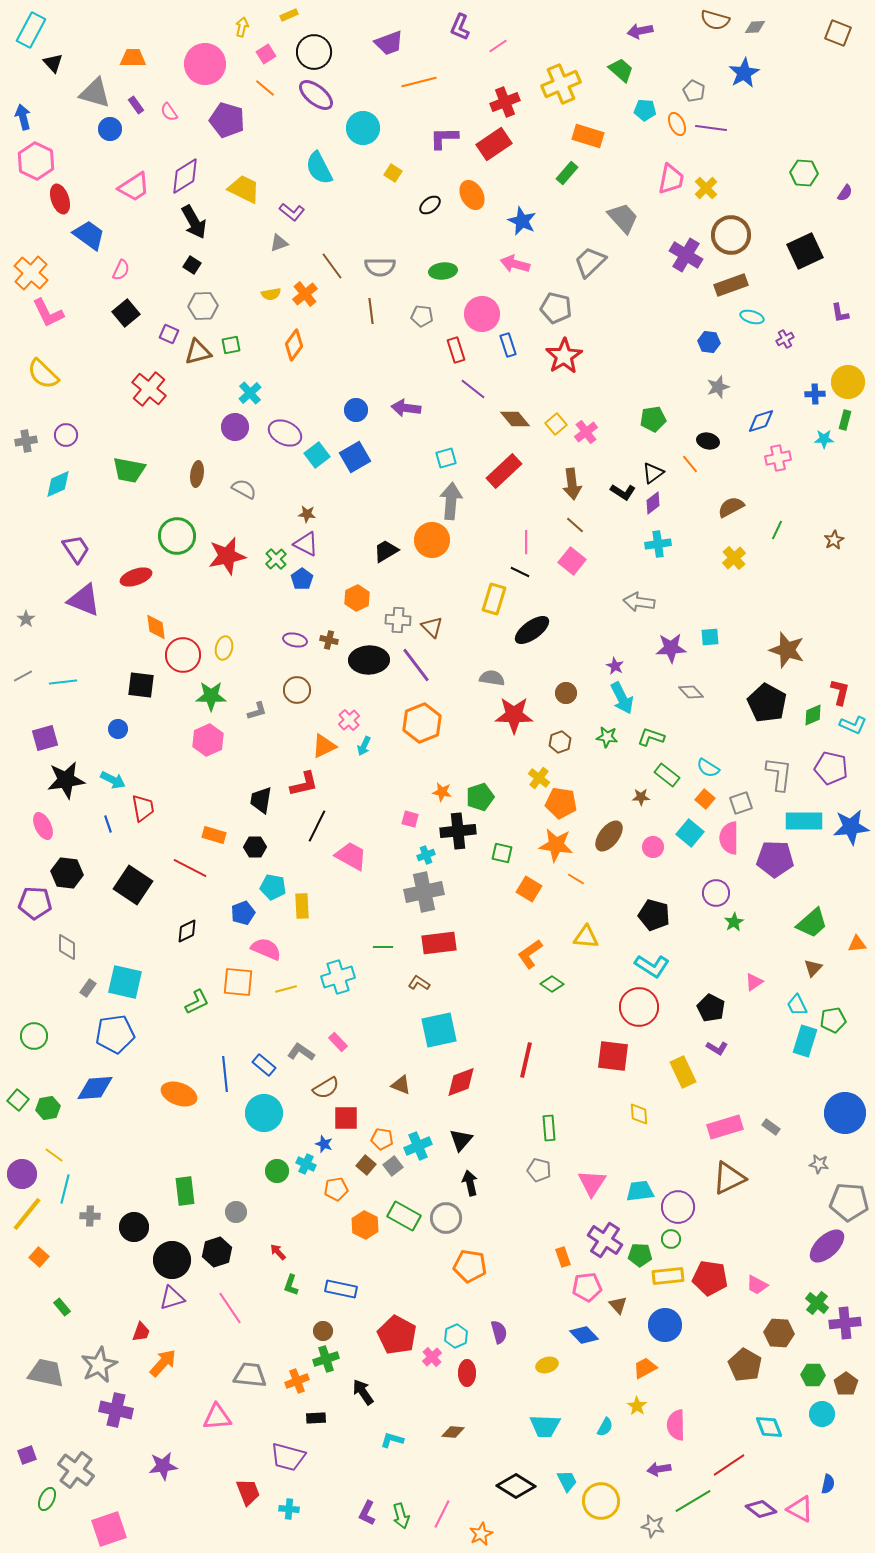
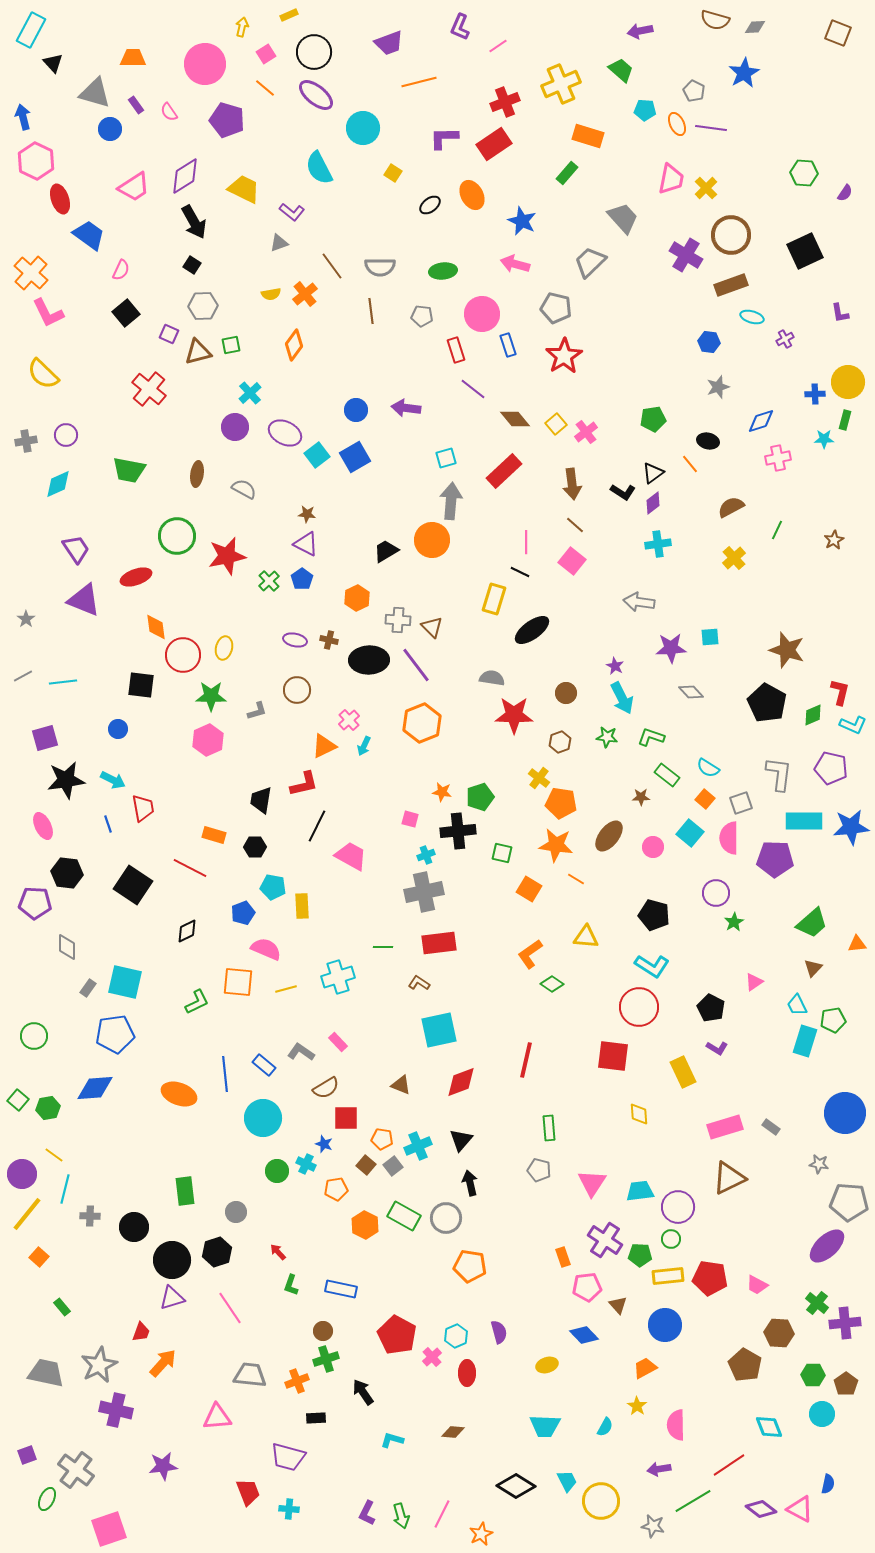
green cross at (276, 559): moved 7 px left, 22 px down
cyan circle at (264, 1113): moved 1 px left, 5 px down
